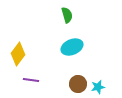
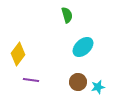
cyan ellipse: moved 11 px right; rotated 20 degrees counterclockwise
brown circle: moved 2 px up
